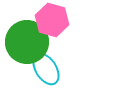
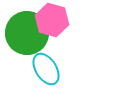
green circle: moved 9 px up
